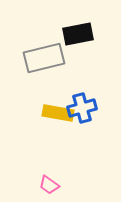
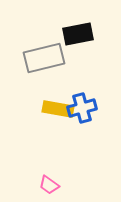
yellow rectangle: moved 4 px up
